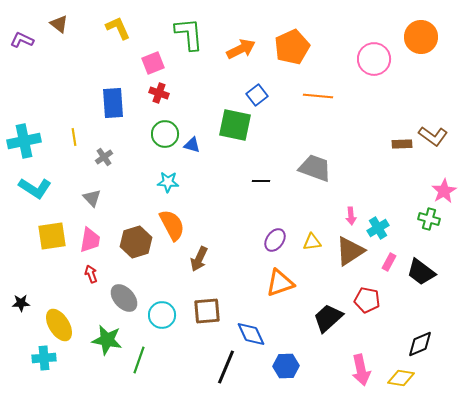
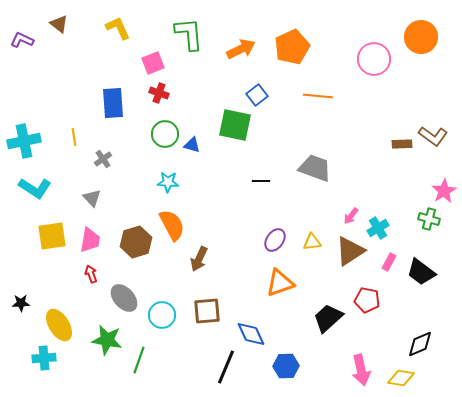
gray cross at (104, 157): moved 1 px left, 2 px down
pink arrow at (351, 216): rotated 42 degrees clockwise
